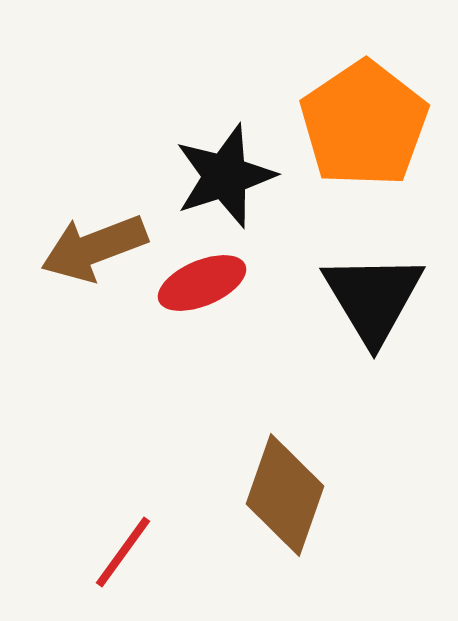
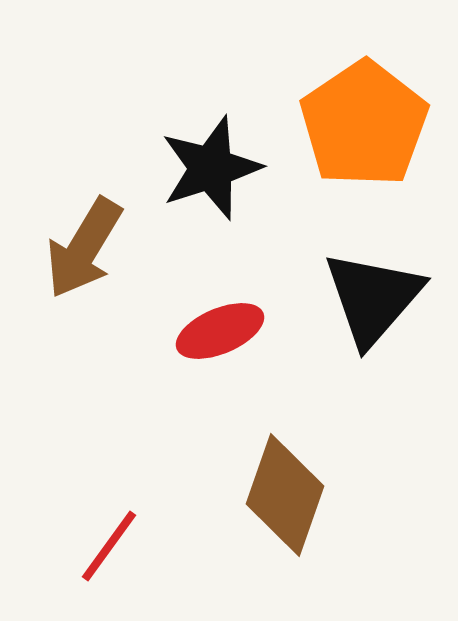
black star: moved 14 px left, 8 px up
brown arrow: moved 10 px left; rotated 38 degrees counterclockwise
red ellipse: moved 18 px right, 48 px down
black triangle: rotated 12 degrees clockwise
red line: moved 14 px left, 6 px up
